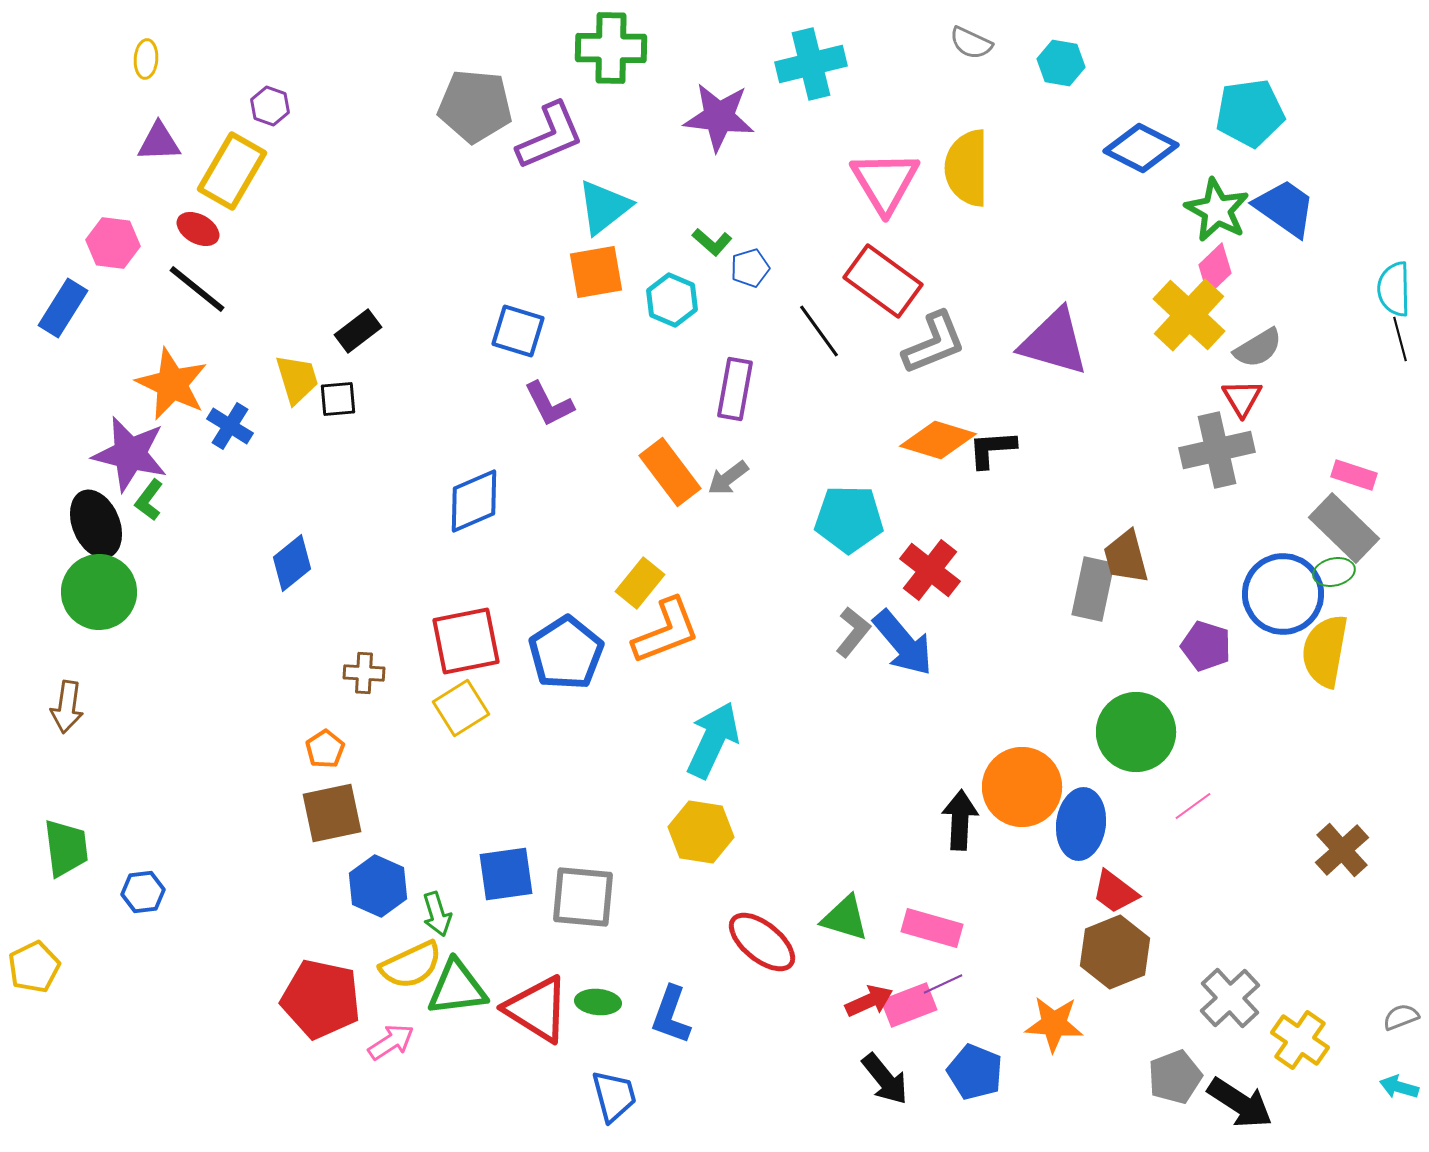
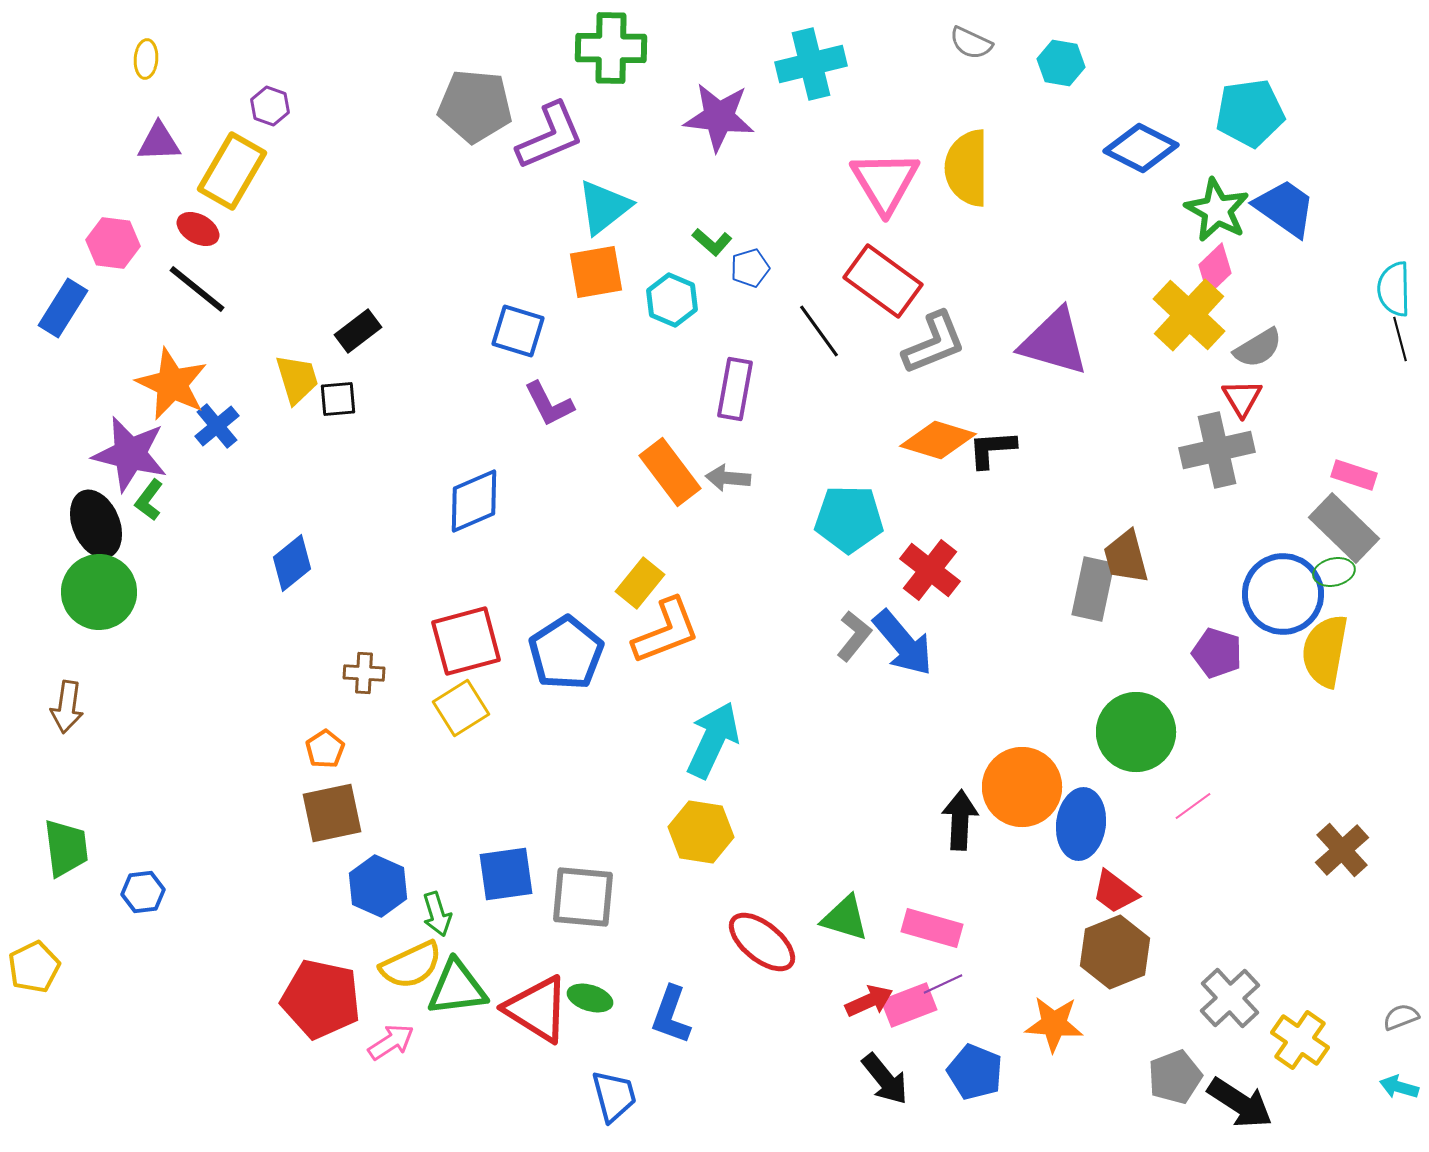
blue cross at (230, 426): moved 13 px left; rotated 18 degrees clockwise
gray arrow at (728, 478): rotated 42 degrees clockwise
gray L-shape at (853, 632): moved 1 px right, 4 px down
red square at (466, 641): rotated 4 degrees counterclockwise
purple pentagon at (1206, 646): moved 11 px right, 7 px down
green ellipse at (598, 1002): moved 8 px left, 4 px up; rotated 12 degrees clockwise
